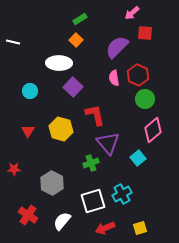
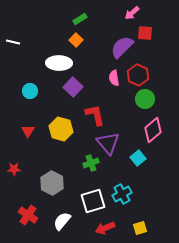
purple semicircle: moved 5 px right
